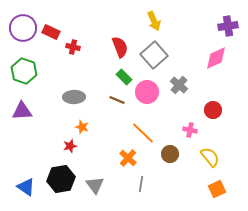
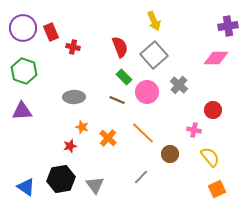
red rectangle: rotated 42 degrees clockwise
pink diamond: rotated 25 degrees clockwise
pink cross: moved 4 px right
orange cross: moved 20 px left, 20 px up
gray line: moved 7 px up; rotated 35 degrees clockwise
